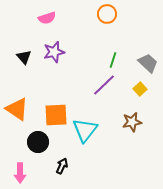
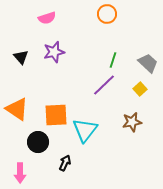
black triangle: moved 3 px left
black arrow: moved 3 px right, 3 px up
